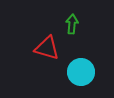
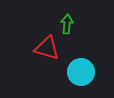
green arrow: moved 5 px left
